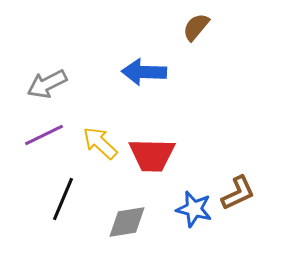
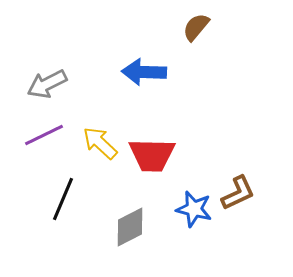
gray diamond: moved 3 px right, 5 px down; rotated 18 degrees counterclockwise
